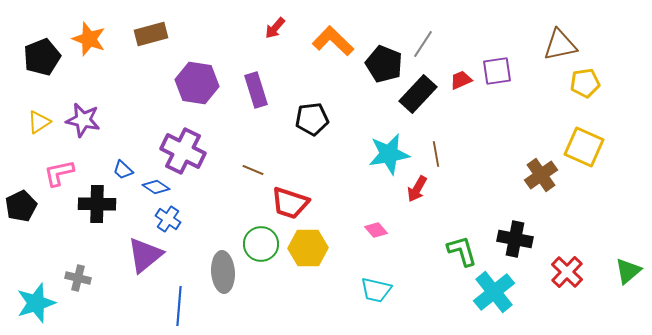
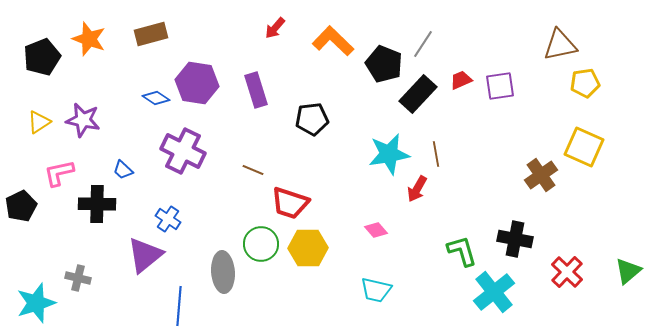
purple square at (497, 71): moved 3 px right, 15 px down
blue diamond at (156, 187): moved 89 px up
